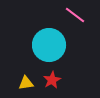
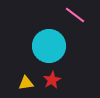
cyan circle: moved 1 px down
